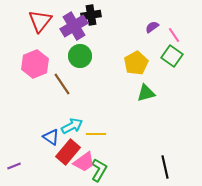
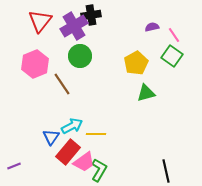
purple semicircle: rotated 24 degrees clockwise
blue triangle: rotated 30 degrees clockwise
black line: moved 1 px right, 4 px down
